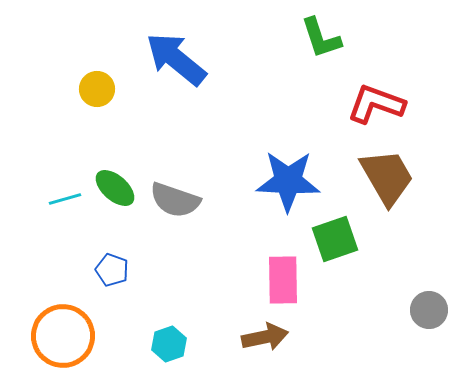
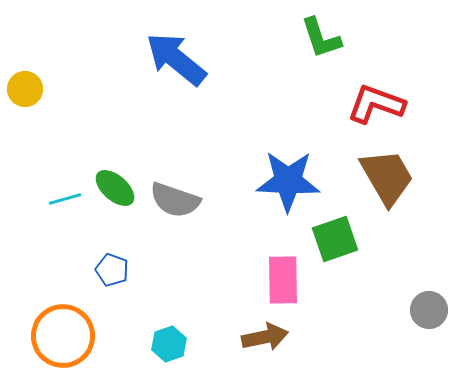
yellow circle: moved 72 px left
